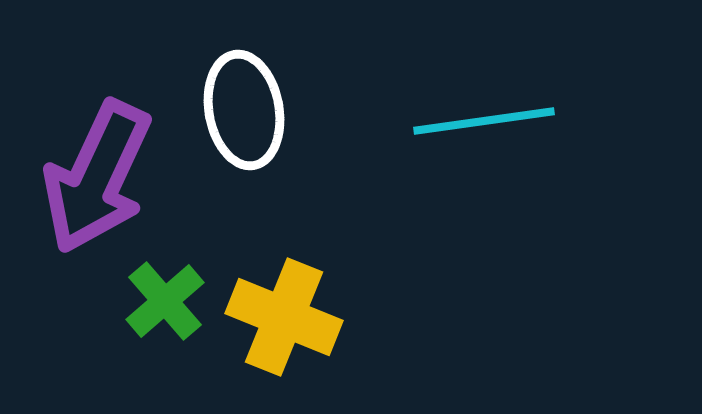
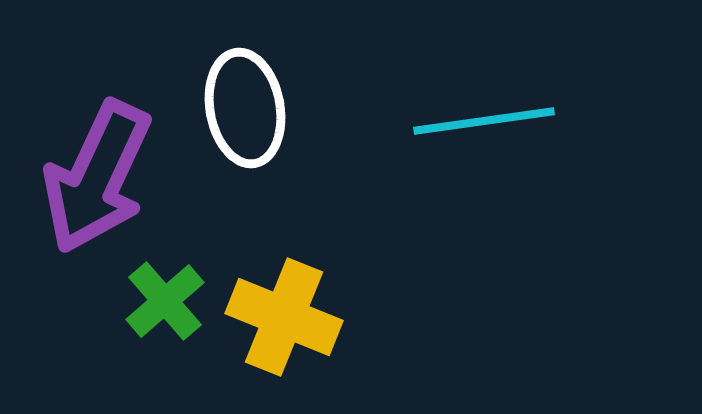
white ellipse: moved 1 px right, 2 px up
